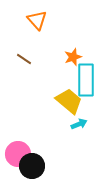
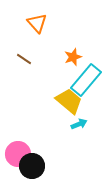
orange triangle: moved 3 px down
cyan rectangle: rotated 40 degrees clockwise
